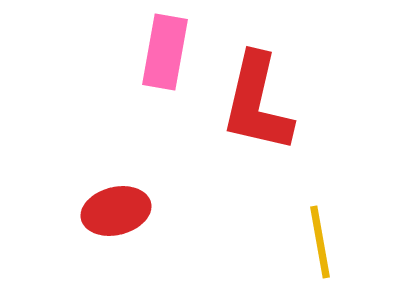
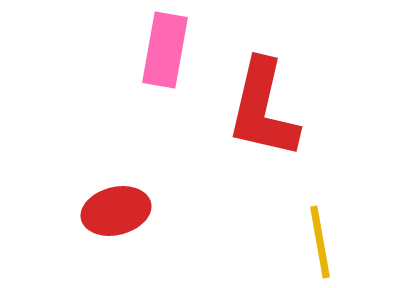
pink rectangle: moved 2 px up
red L-shape: moved 6 px right, 6 px down
